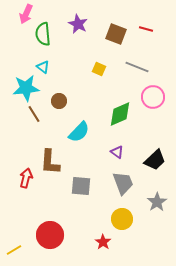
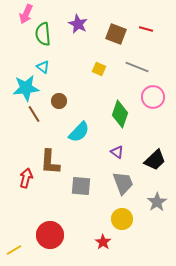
green diamond: rotated 48 degrees counterclockwise
